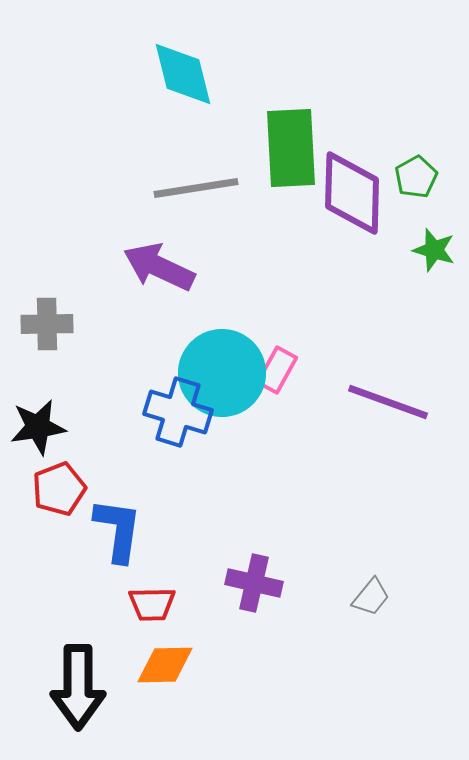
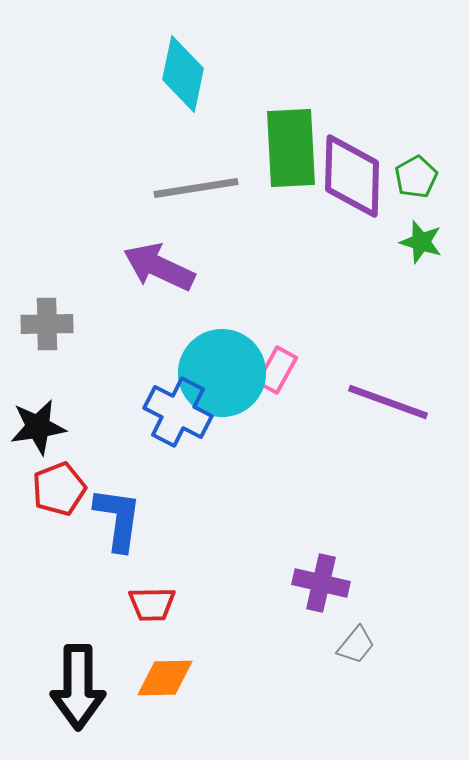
cyan diamond: rotated 26 degrees clockwise
purple diamond: moved 17 px up
green star: moved 13 px left, 8 px up
blue cross: rotated 10 degrees clockwise
blue L-shape: moved 11 px up
purple cross: moved 67 px right
gray trapezoid: moved 15 px left, 48 px down
orange diamond: moved 13 px down
